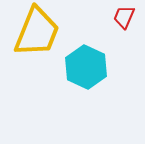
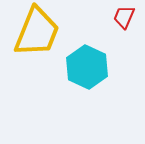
cyan hexagon: moved 1 px right
